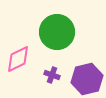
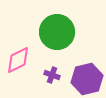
pink diamond: moved 1 px down
